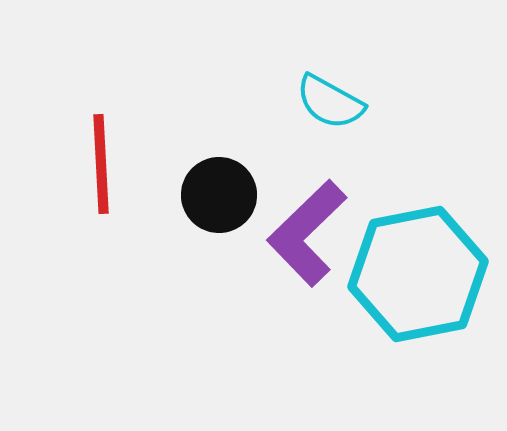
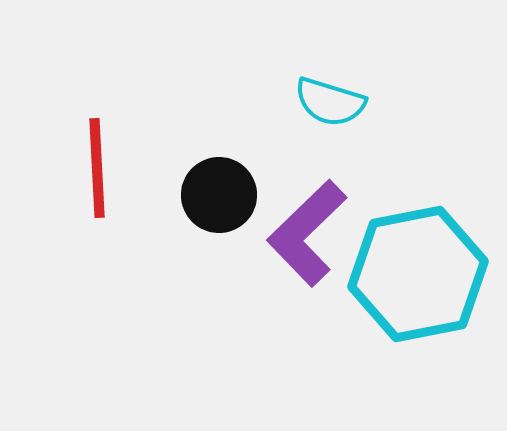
cyan semicircle: rotated 12 degrees counterclockwise
red line: moved 4 px left, 4 px down
